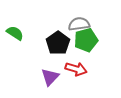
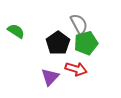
gray semicircle: rotated 70 degrees clockwise
green semicircle: moved 1 px right, 2 px up
green pentagon: moved 3 px down
